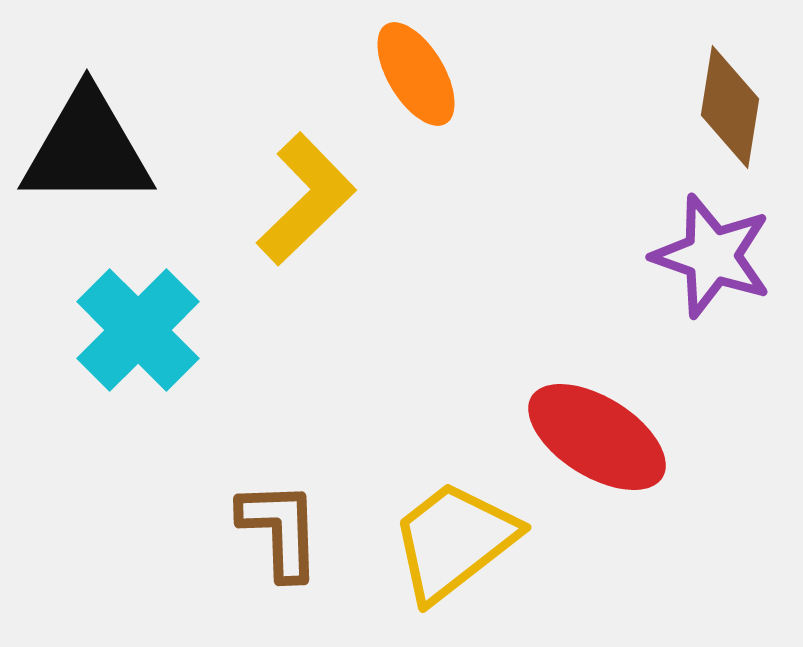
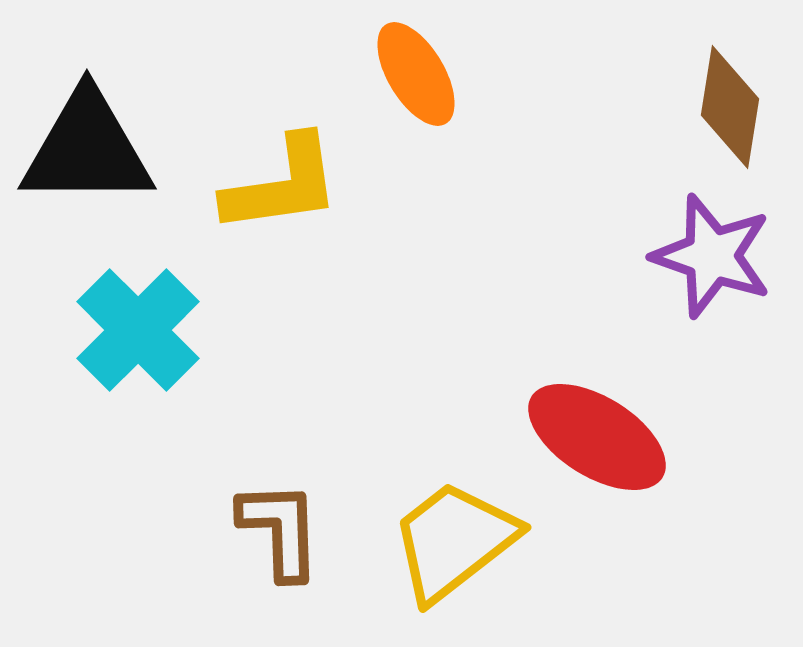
yellow L-shape: moved 24 px left, 14 px up; rotated 36 degrees clockwise
